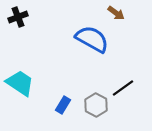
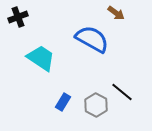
cyan trapezoid: moved 21 px right, 25 px up
black line: moved 1 px left, 4 px down; rotated 75 degrees clockwise
blue rectangle: moved 3 px up
